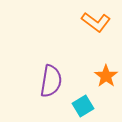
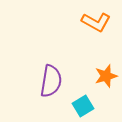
orange L-shape: rotated 8 degrees counterclockwise
orange star: rotated 20 degrees clockwise
